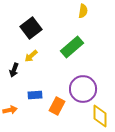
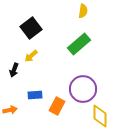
green rectangle: moved 7 px right, 3 px up
